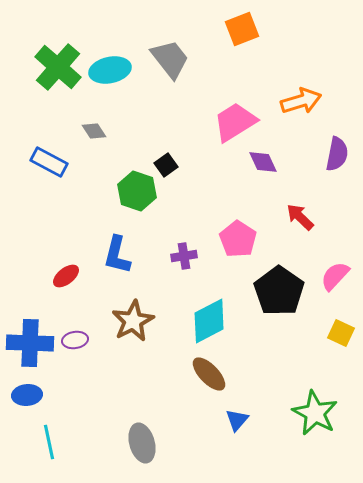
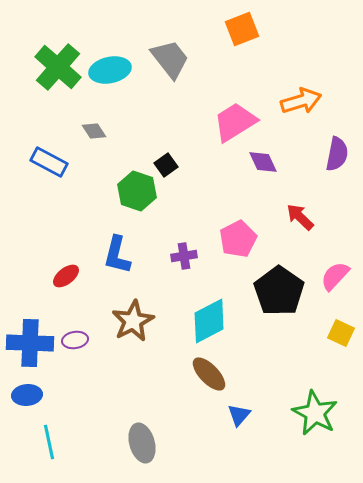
pink pentagon: rotated 12 degrees clockwise
blue triangle: moved 2 px right, 5 px up
